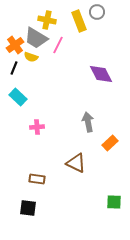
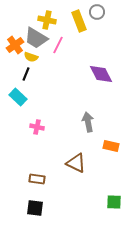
black line: moved 12 px right, 6 px down
pink cross: rotated 16 degrees clockwise
orange rectangle: moved 1 px right, 3 px down; rotated 56 degrees clockwise
black square: moved 7 px right
